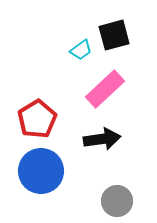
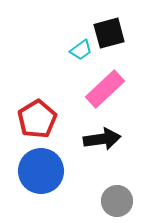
black square: moved 5 px left, 2 px up
